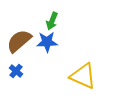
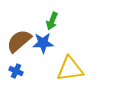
blue star: moved 4 px left, 1 px down
blue cross: rotated 16 degrees counterclockwise
yellow triangle: moved 13 px left, 7 px up; rotated 32 degrees counterclockwise
